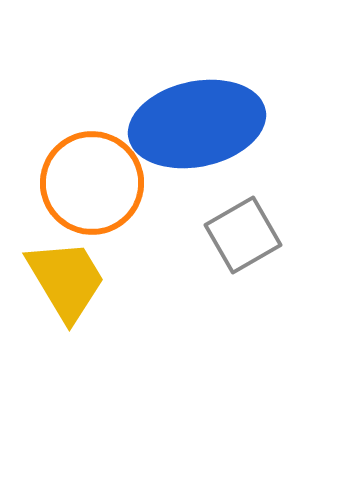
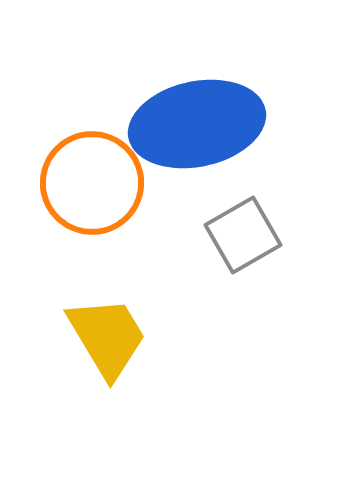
yellow trapezoid: moved 41 px right, 57 px down
